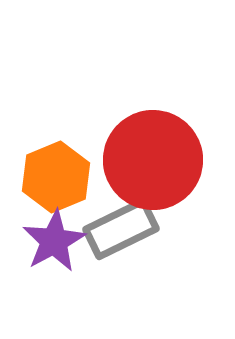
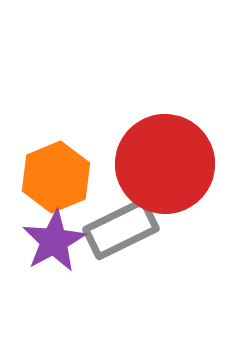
red circle: moved 12 px right, 4 px down
